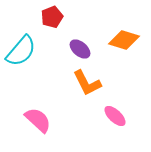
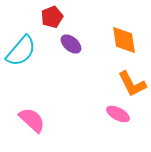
orange diamond: rotated 64 degrees clockwise
purple ellipse: moved 9 px left, 5 px up
orange L-shape: moved 45 px right, 1 px down
pink ellipse: moved 3 px right, 2 px up; rotated 15 degrees counterclockwise
pink semicircle: moved 6 px left
